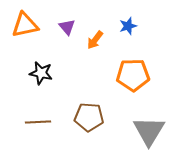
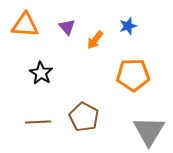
orange triangle: rotated 16 degrees clockwise
black star: rotated 20 degrees clockwise
brown pentagon: moved 5 px left; rotated 24 degrees clockwise
